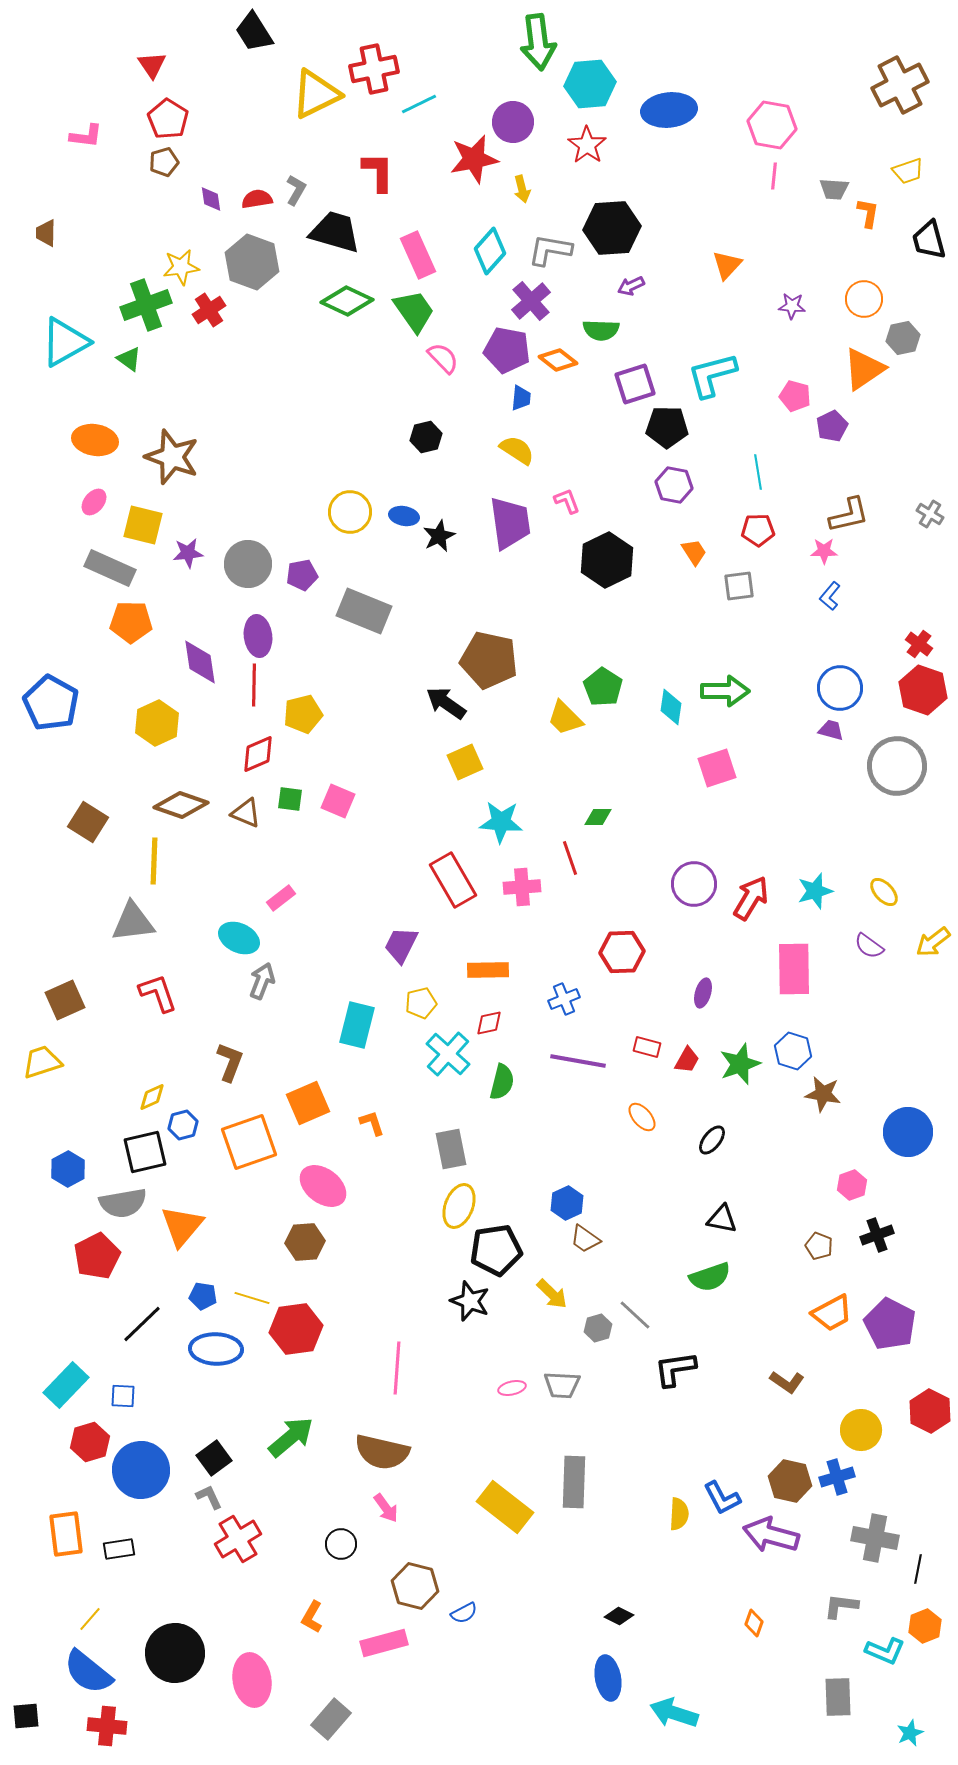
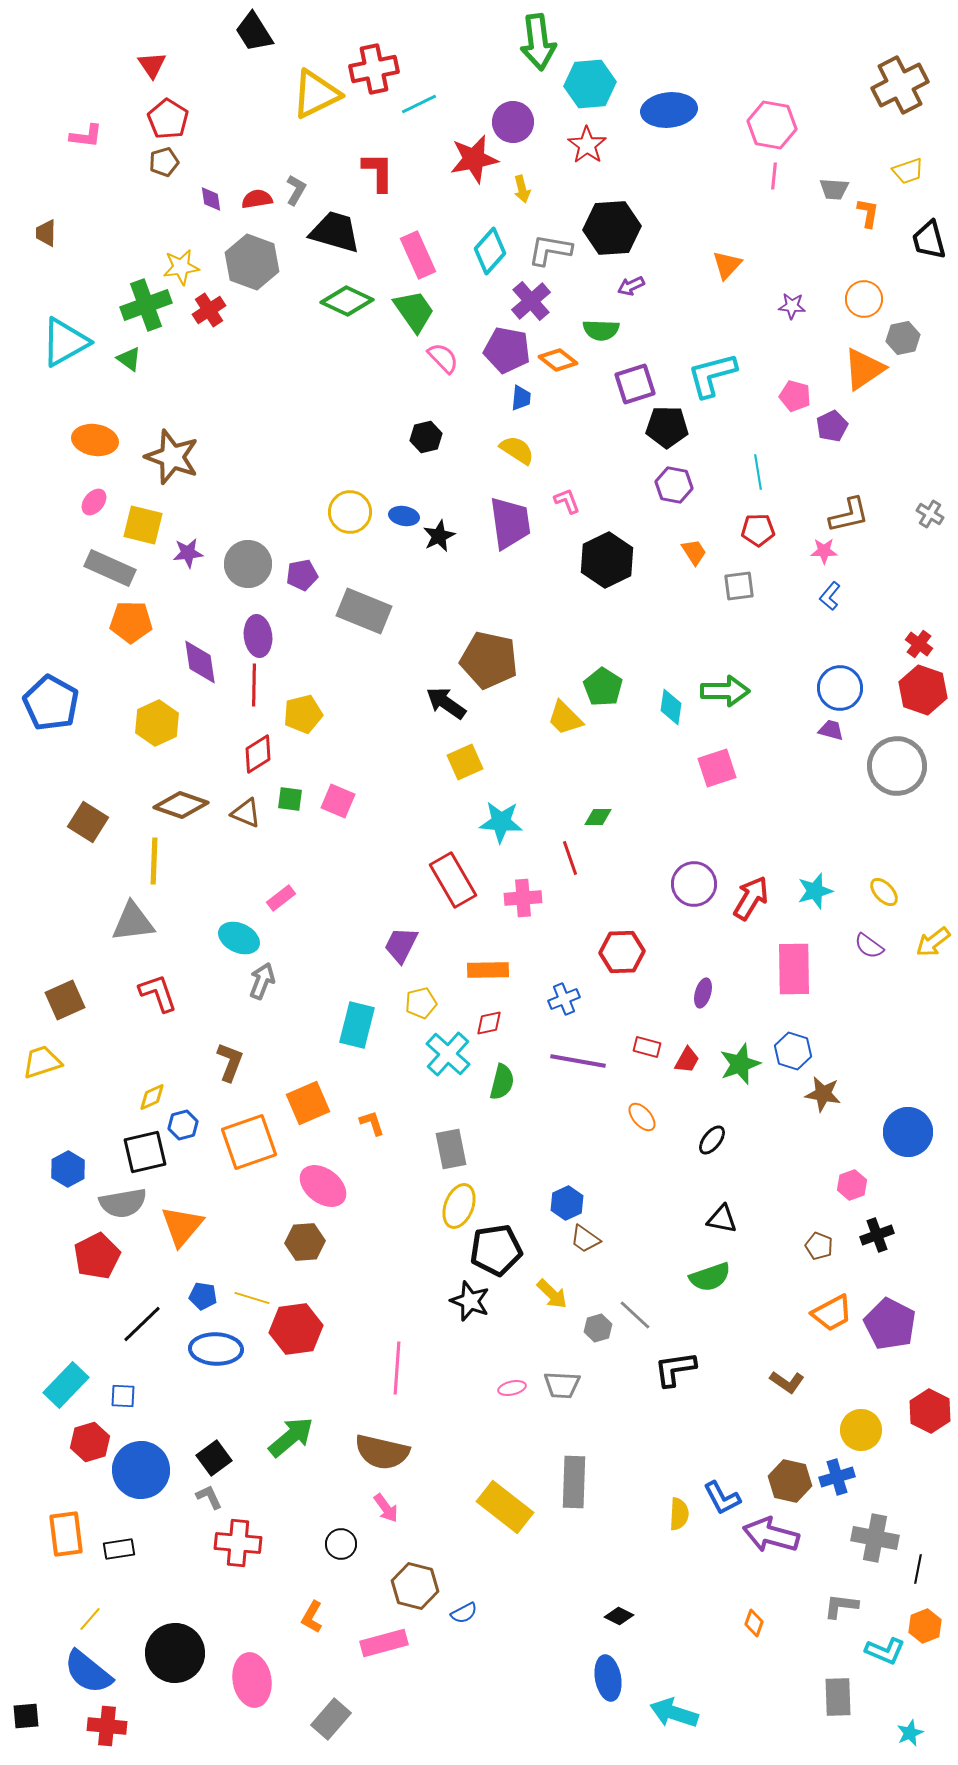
red diamond at (258, 754): rotated 9 degrees counterclockwise
pink cross at (522, 887): moved 1 px right, 11 px down
red cross at (238, 1539): moved 4 px down; rotated 36 degrees clockwise
